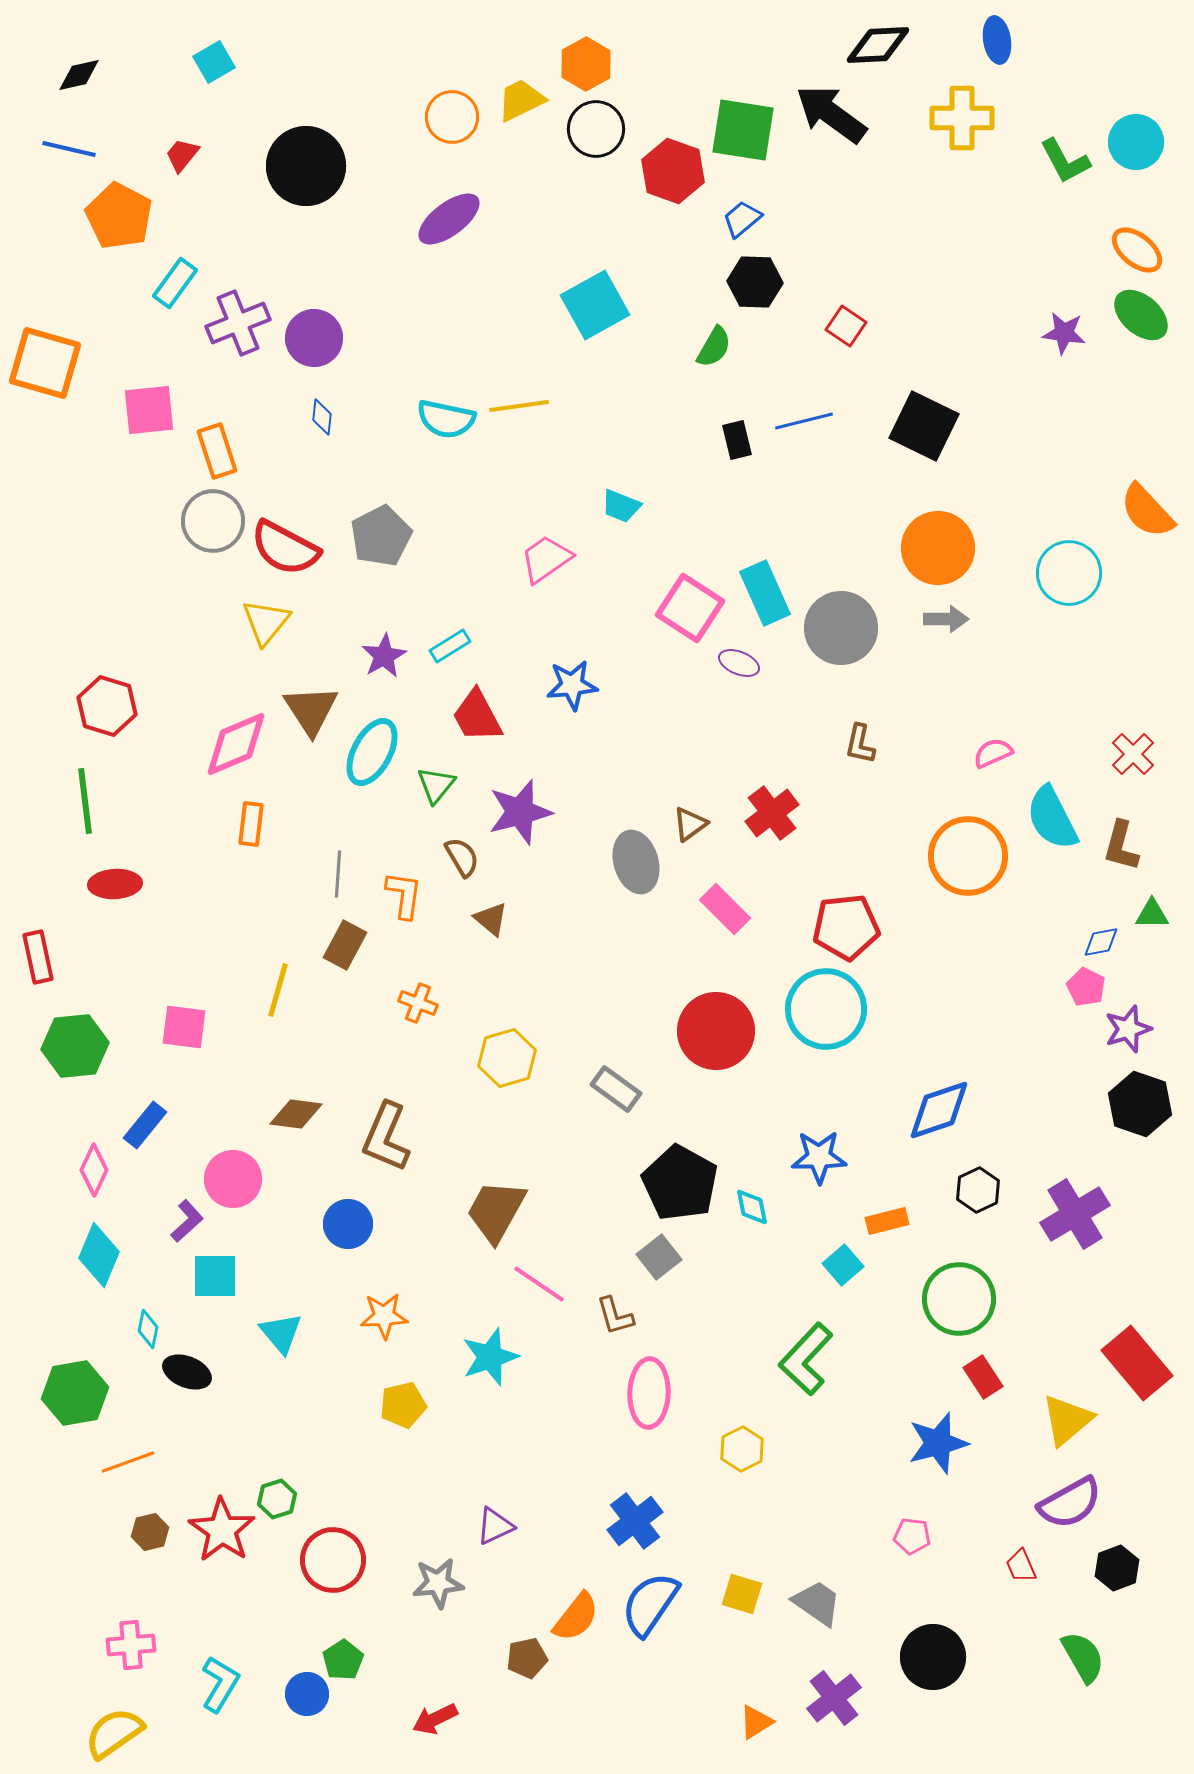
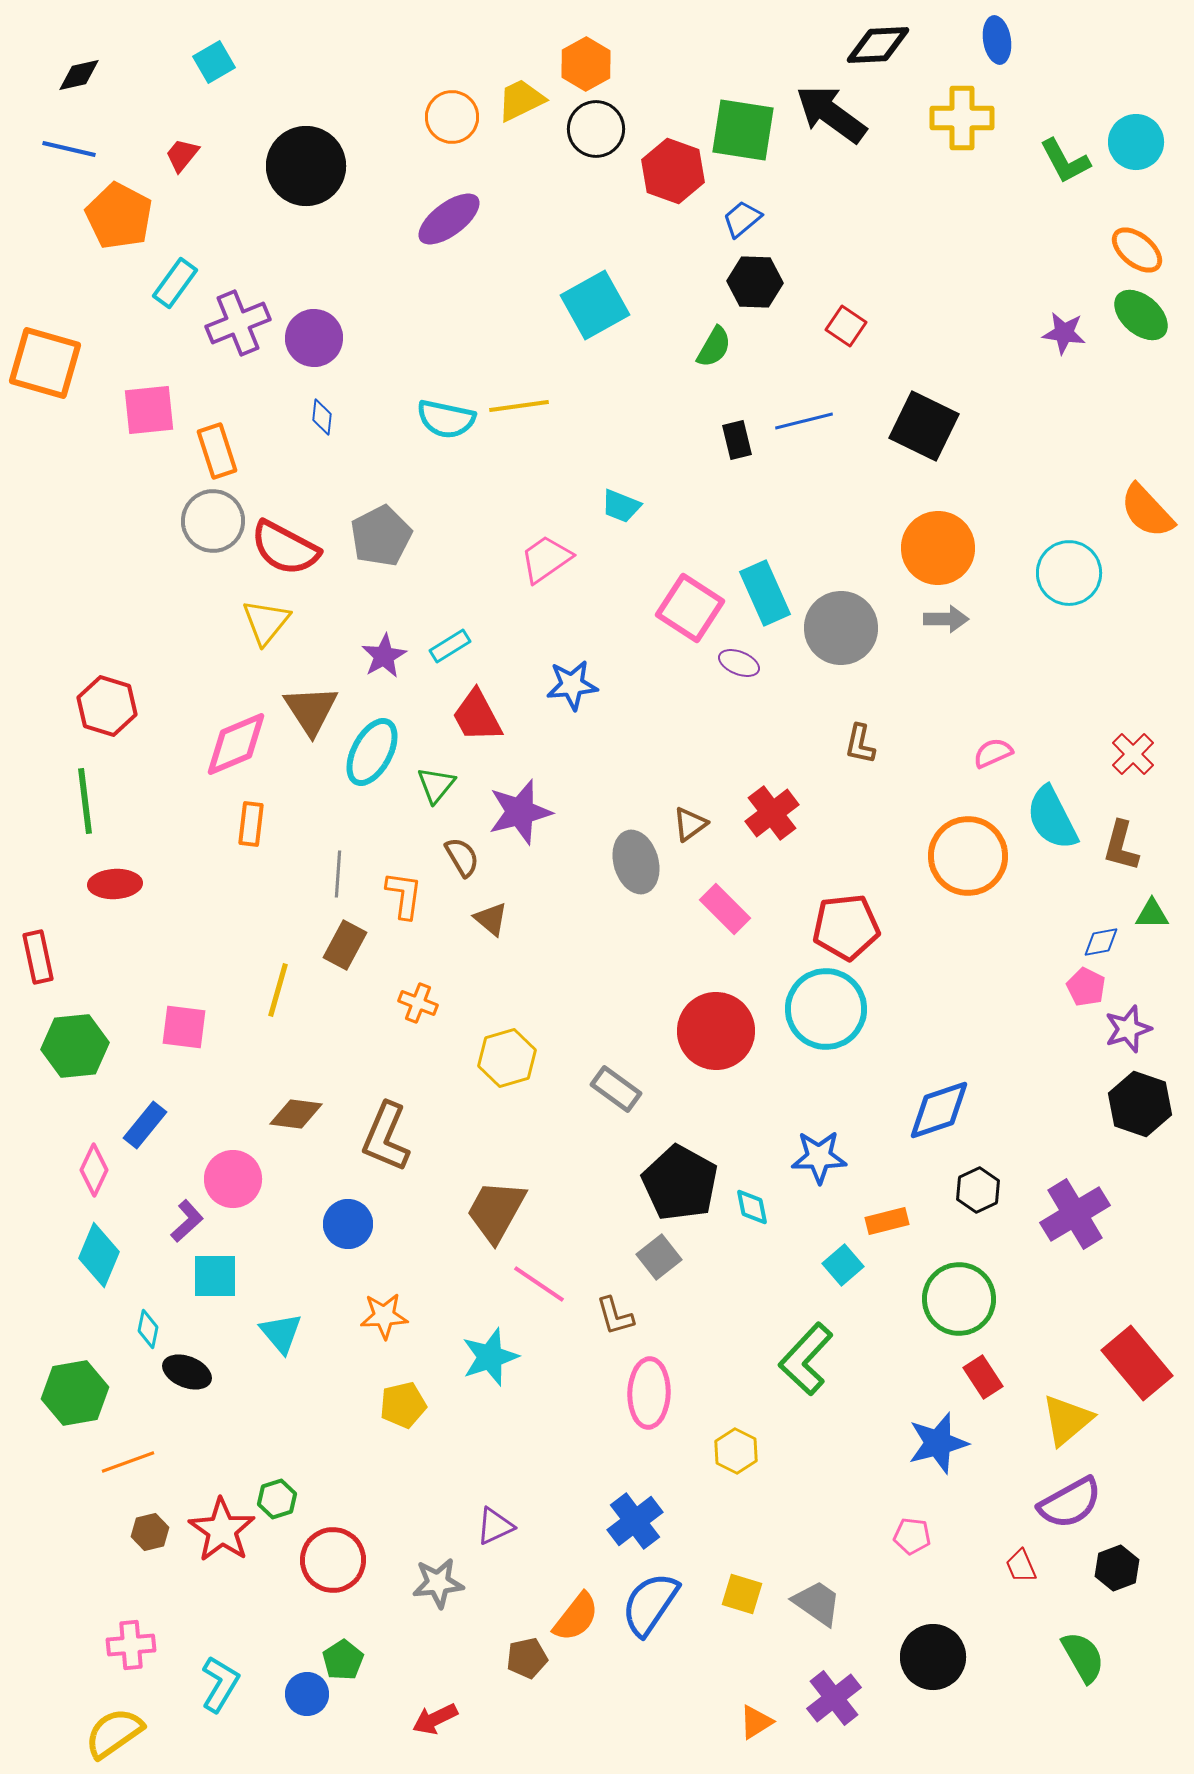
yellow hexagon at (742, 1449): moved 6 px left, 2 px down; rotated 6 degrees counterclockwise
